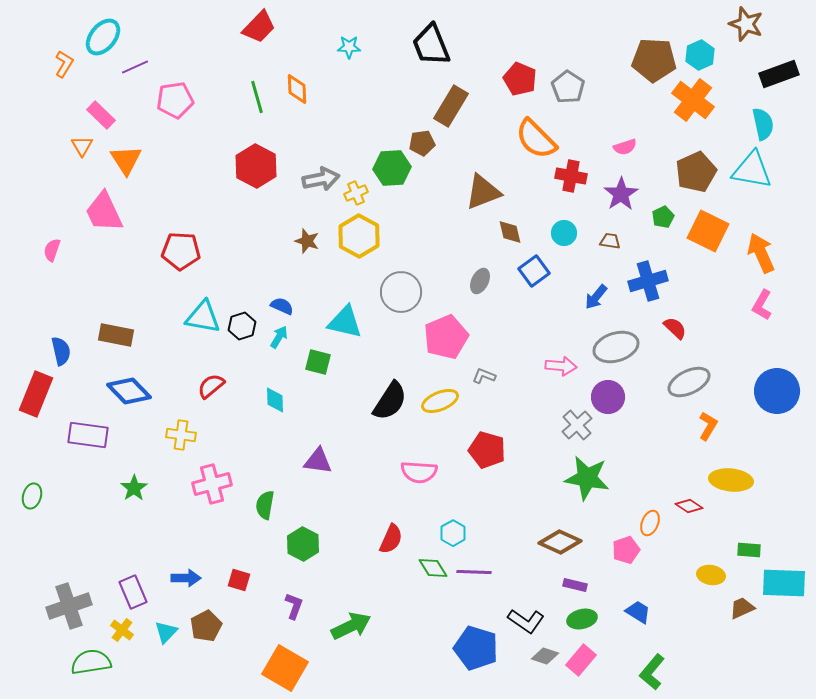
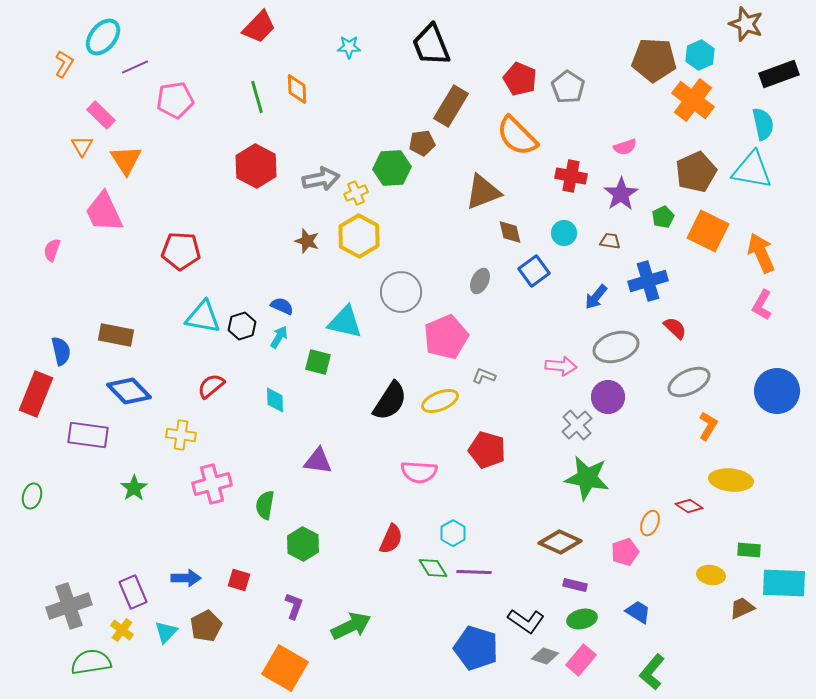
orange semicircle at (536, 139): moved 19 px left, 3 px up
pink pentagon at (626, 550): moved 1 px left, 2 px down
